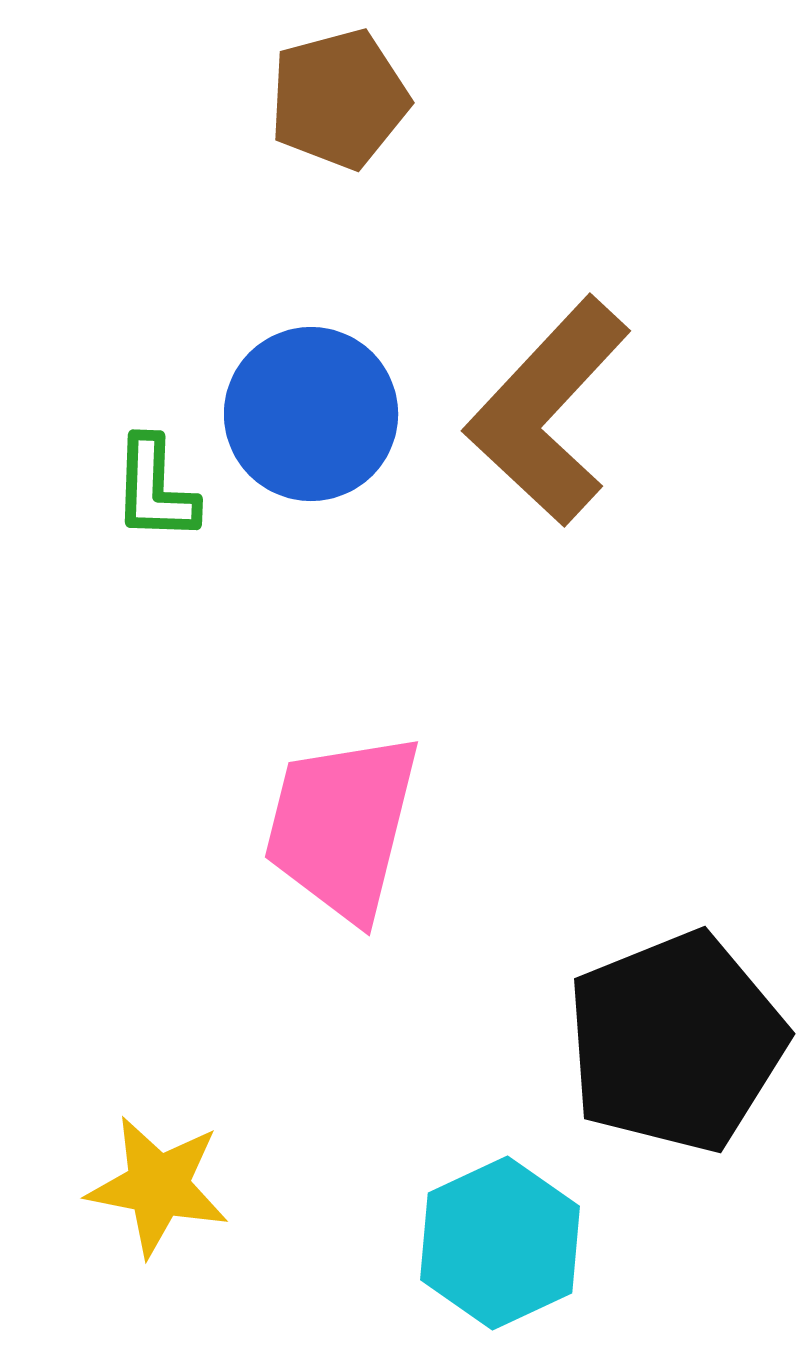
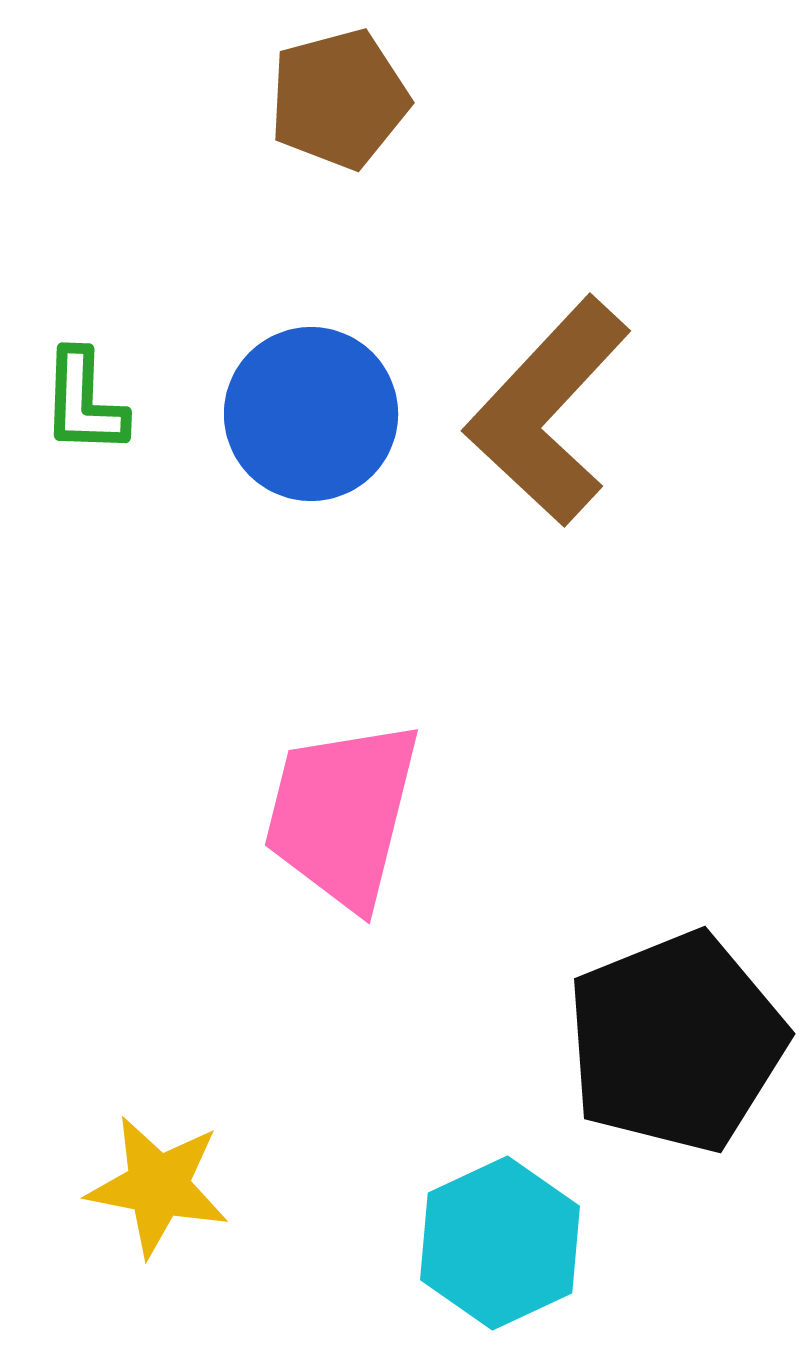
green L-shape: moved 71 px left, 87 px up
pink trapezoid: moved 12 px up
